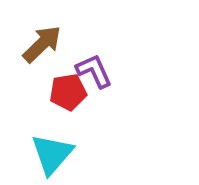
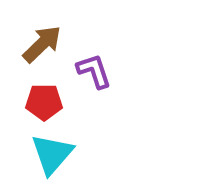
purple L-shape: rotated 6 degrees clockwise
red pentagon: moved 24 px left, 10 px down; rotated 9 degrees clockwise
